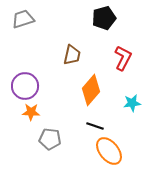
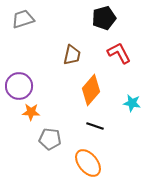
red L-shape: moved 4 px left, 5 px up; rotated 55 degrees counterclockwise
purple circle: moved 6 px left
cyan star: rotated 18 degrees clockwise
orange ellipse: moved 21 px left, 12 px down
